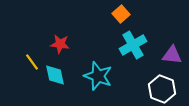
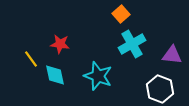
cyan cross: moved 1 px left, 1 px up
yellow line: moved 1 px left, 3 px up
white hexagon: moved 2 px left
